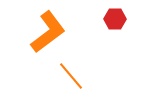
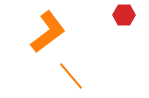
red hexagon: moved 9 px right, 4 px up
